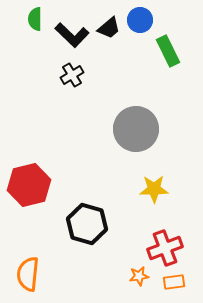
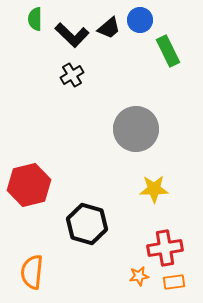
red cross: rotated 12 degrees clockwise
orange semicircle: moved 4 px right, 2 px up
